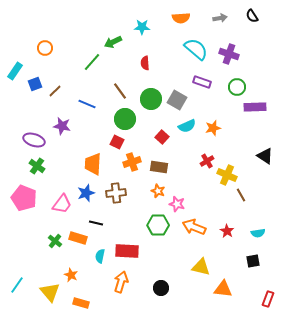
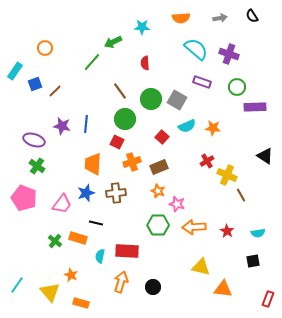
blue line at (87, 104): moved 1 px left, 20 px down; rotated 72 degrees clockwise
orange star at (213, 128): rotated 21 degrees clockwise
brown rectangle at (159, 167): rotated 30 degrees counterclockwise
orange arrow at (194, 227): rotated 25 degrees counterclockwise
black circle at (161, 288): moved 8 px left, 1 px up
